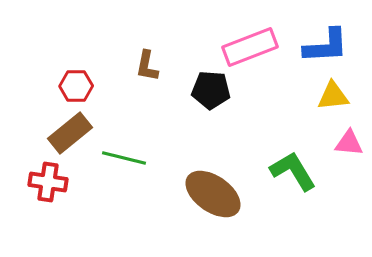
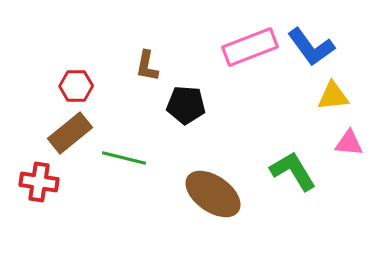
blue L-shape: moved 15 px left, 1 px down; rotated 57 degrees clockwise
black pentagon: moved 25 px left, 15 px down
red cross: moved 9 px left
